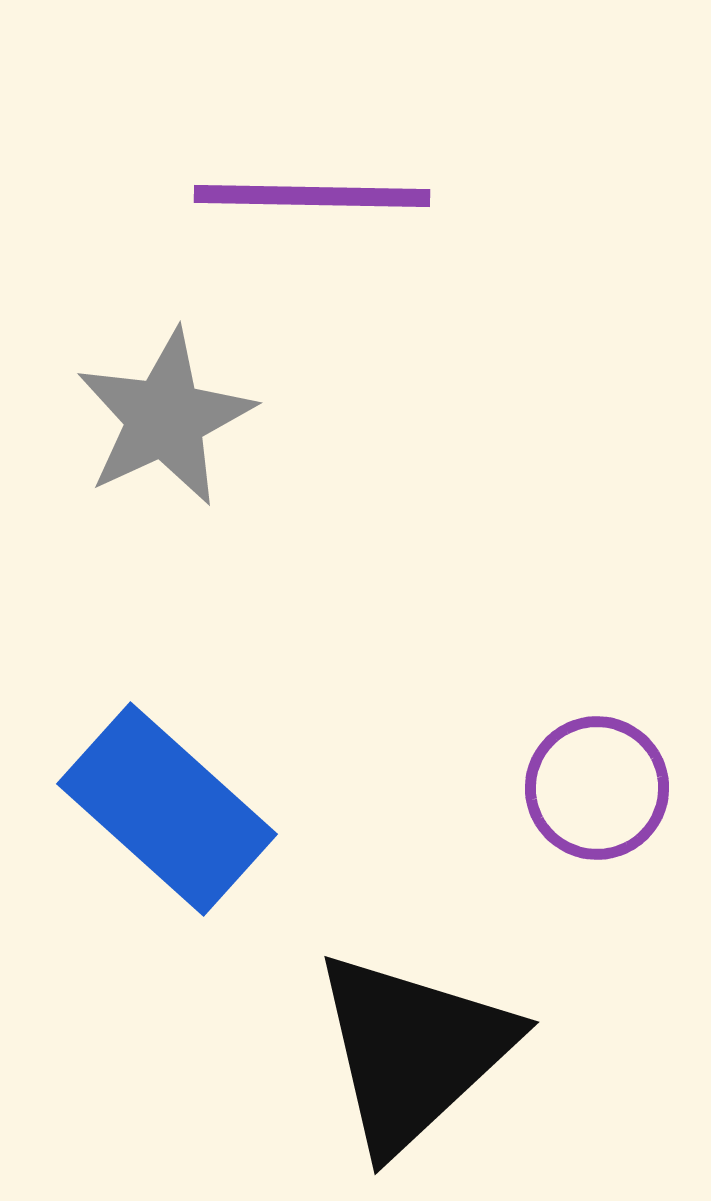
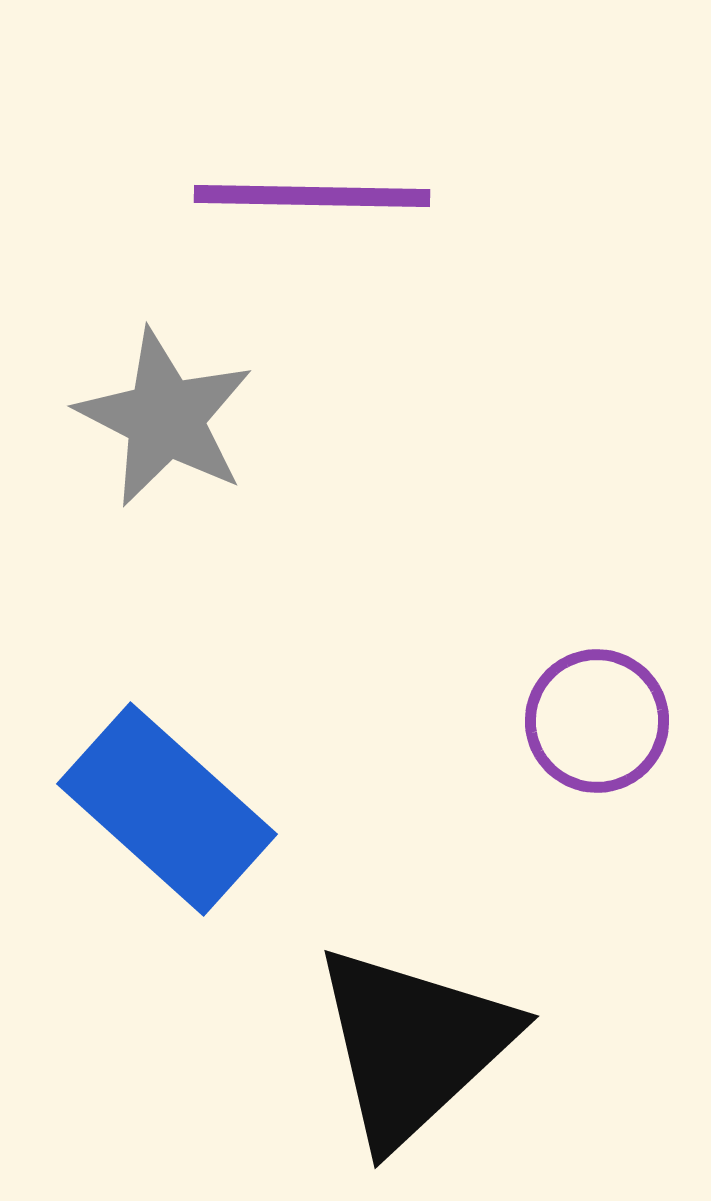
gray star: rotated 20 degrees counterclockwise
purple circle: moved 67 px up
black triangle: moved 6 px up
